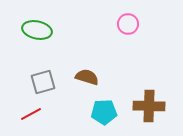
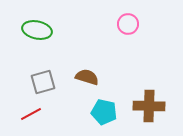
cyan pentagon: rotated 15 degrees clockwise
